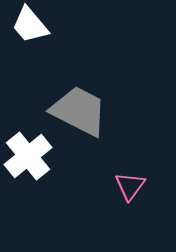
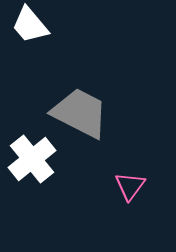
gray trapezoid: moved 1 px right, 2 px down
white cross: moved 4 px right, 3 px down
